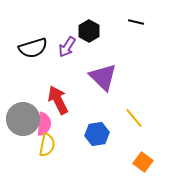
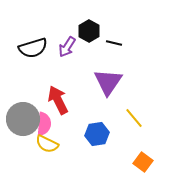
black line: moved 22 px left, 21 px down
purple triangle: moved 5 px right, 5 px down; rotated 20 degrees clockwise
yellow semicircle: moved 1 px up; rotated 105 degrees clockwise
